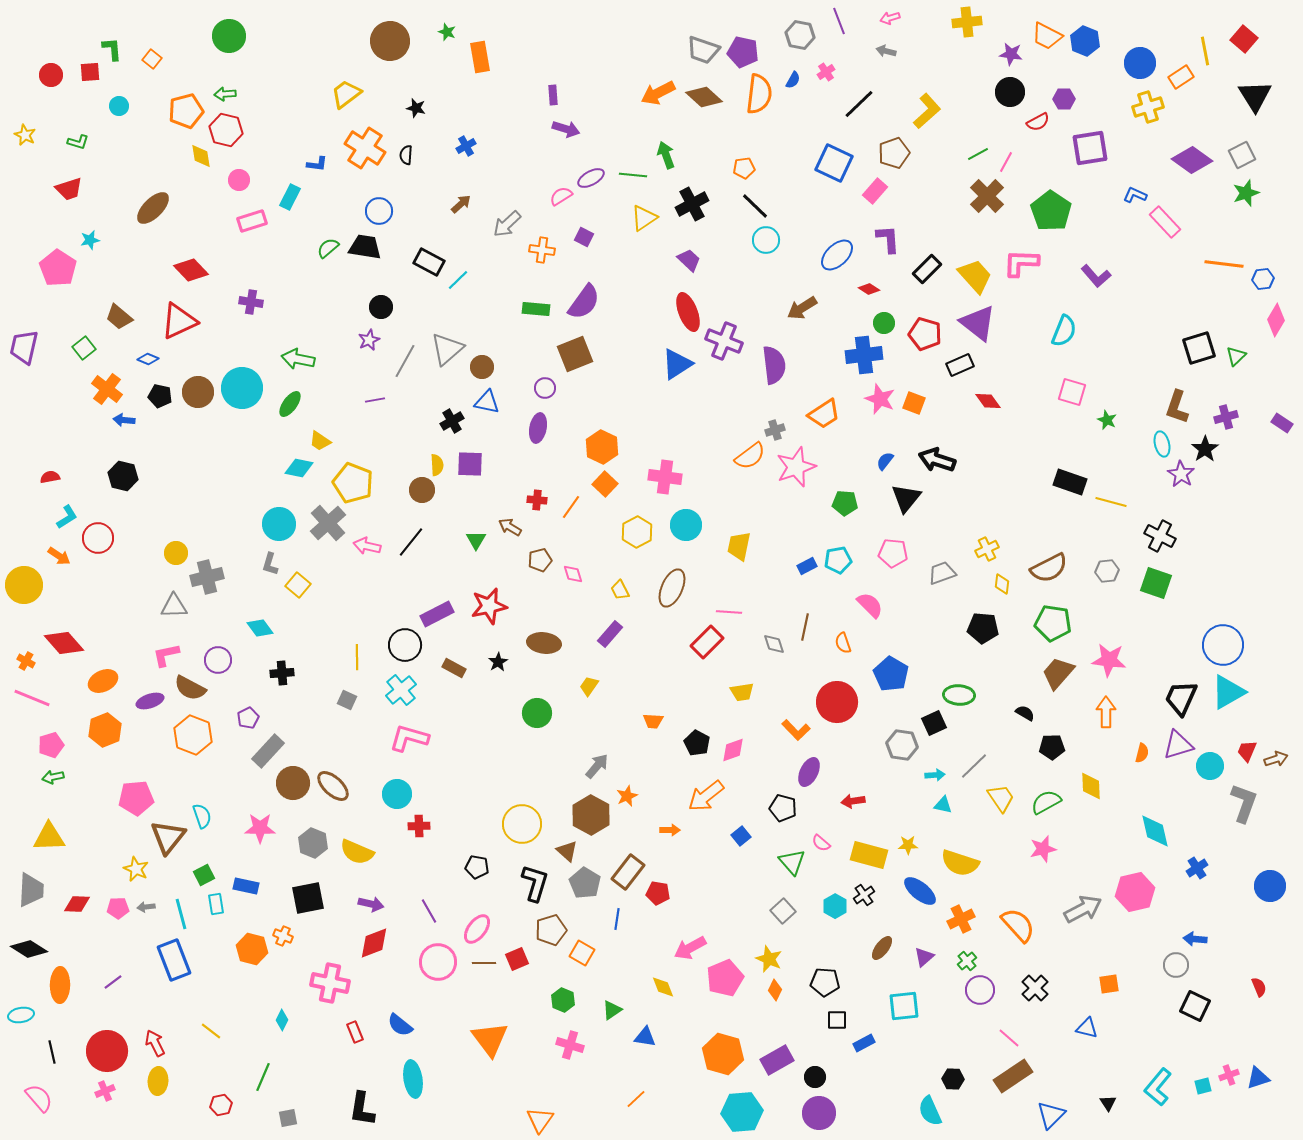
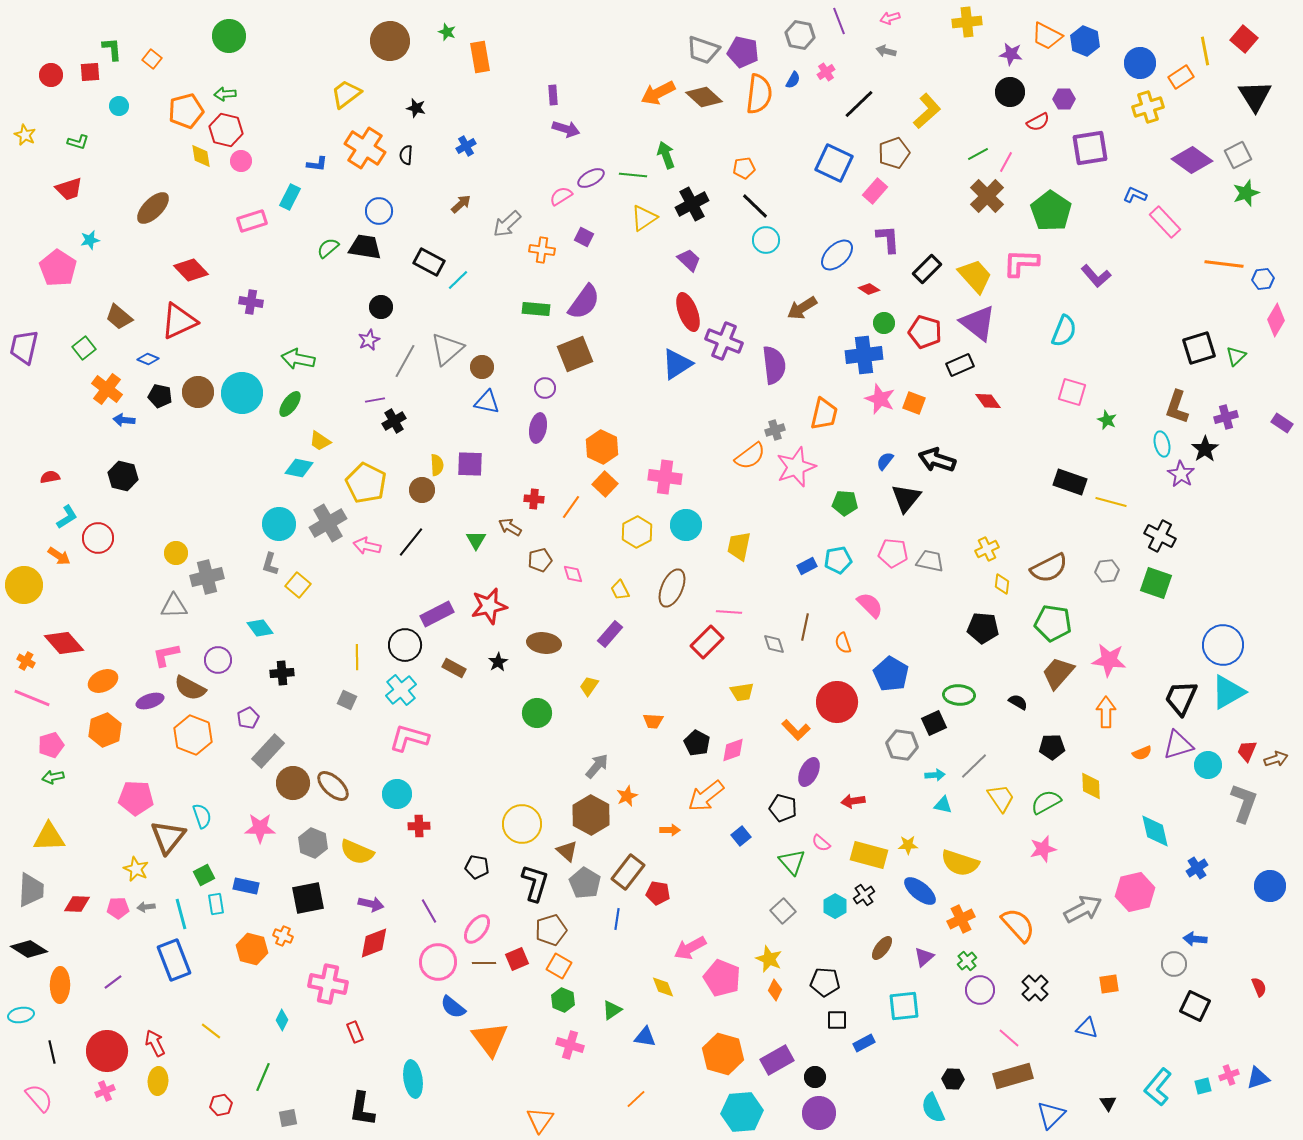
gray square at (1242, 155): moved 4 px left
pink circle at (239, 180): moved 2 px right, 19 px up
red pentagon at (925, 334): moved 2 px up
cyan circle at (242, 388): moved 5 px down
orange trapezoid at (824, 414): rotated 44 degrees counterclockwise
black cross at (452, 421): moved 58 px left
yellow pentagon at (353, 483): moved 13 px right; rotated 6 degrees clockwise
red cross at (537, 500): moved 3 px left, 1 px up
gray cross at (328, 523): rotated 12 degrees clockwise
gray trapezoid at (942, 573): moved 12 px left, 12 px up; rotated 32 degrees clockwise
black semicircle at (1025, 713): moved 7 px left, 11 px up
orange semicircle at (1142, 753): rotated 54 degrees clockwise
cyan circle at (1210, 766): moved 2 px left, 1 px up
pink pentagon at (136, 798): rotated 8 degrees clockwise
orange square at (582, 953): moved 23 px left, 13 px down
gray circle at (1176, 965): moved 2 px left, 1 px up
pink pentagon at (725, 978): moved 3 px left; rotated 27 degrees counterclockwise
pink cross at (330, 983): moved 2 px left, 1 px down
blue semicircle at (400, 1025): moved 53 px right, 18 px up
brown rectangle at (1013, 1076): rotated 18 degrees clockwise
cyan semicircle at (930, 1111): moved 3 px right, 3 px up
